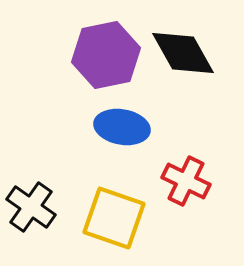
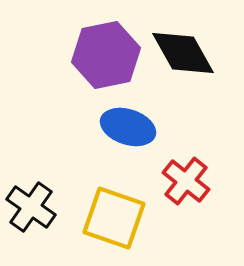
blue ellipse: moved 6 px right; rotated 8 degrees clockwise
red cross: rotated 12 degrees clockwise
